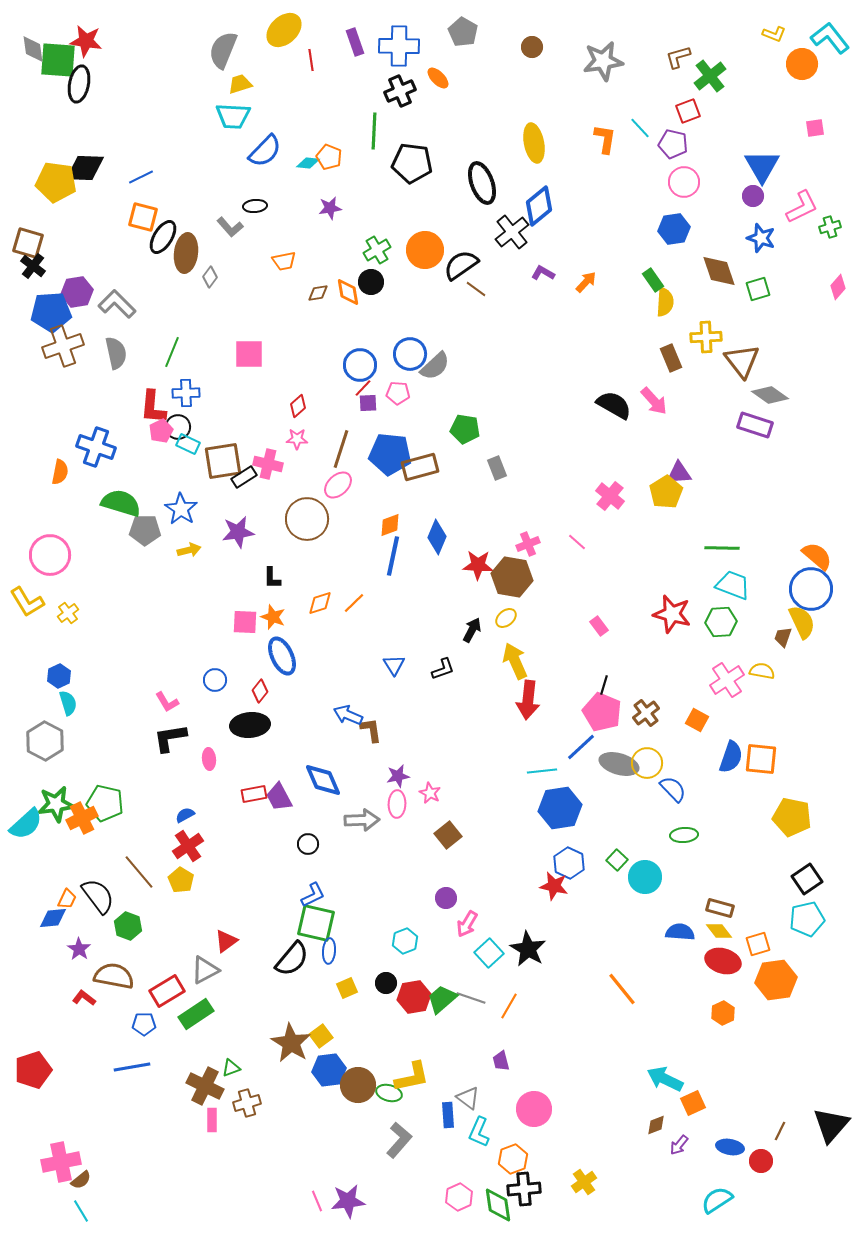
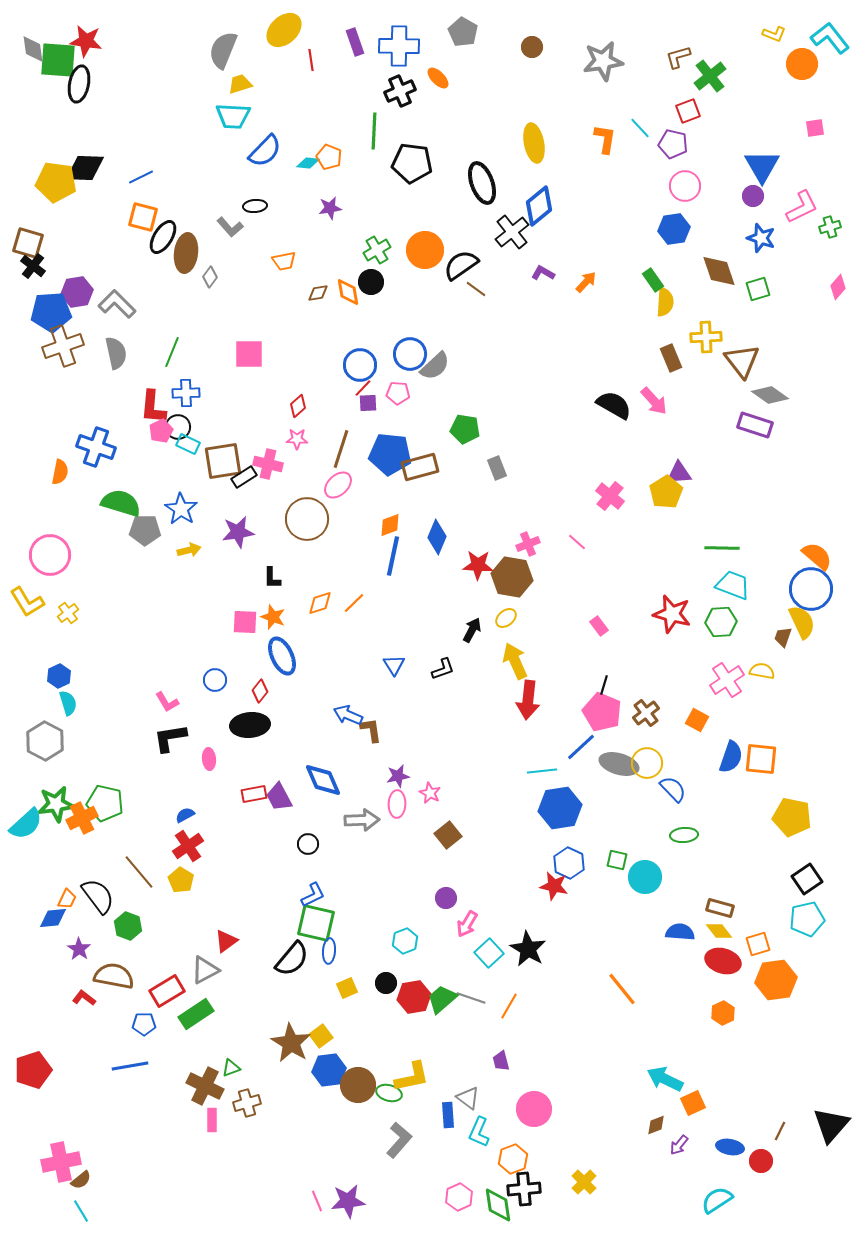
pink circle at (684, 182): moved 1 px right, 4 px down
green square at (617, 860): rotated 30 degrees counterclockwise
blue line at (132, 1067): moved 2 px left, 1 px up
yellow cross at (584, 1182): rotated 10 degrees counterclockwise
